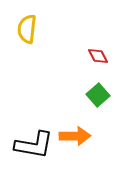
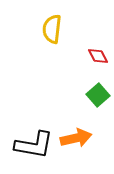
yellow semicircle: moved 25 px right
orange arrow: moved 1 px right, 2 px down; rotated 12 degrees counterclockwise
